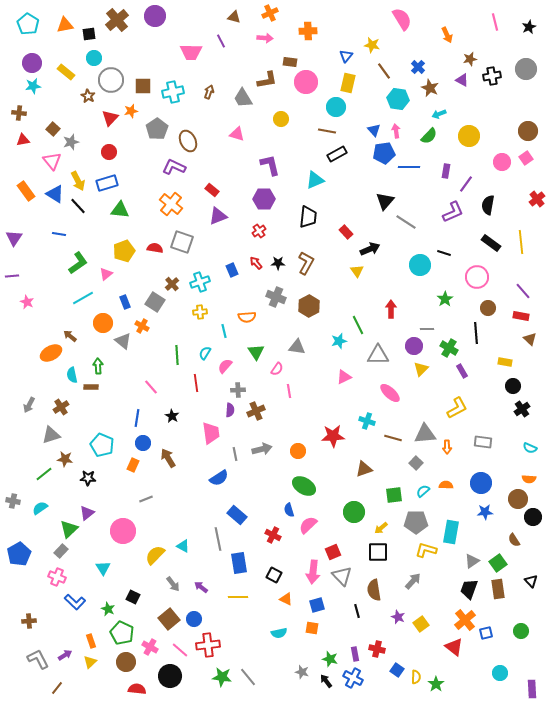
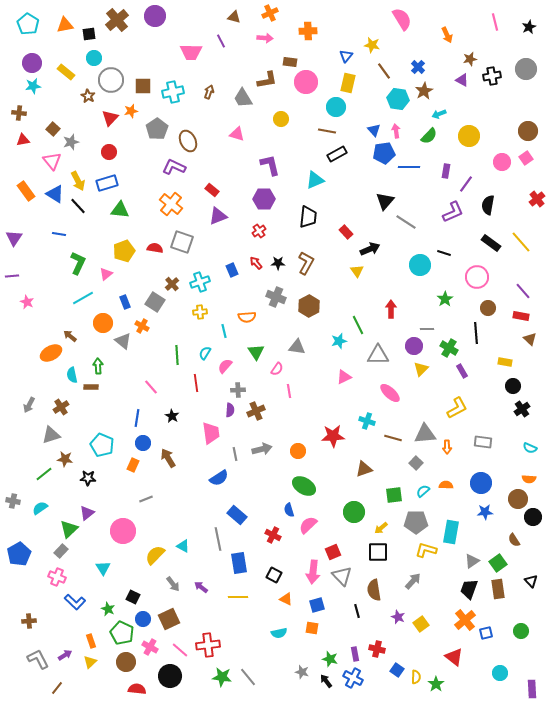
brown star at (430, 88): moved 6 px left, 3 px down; rotated 18 degrees clockwise
yellow line at (521, 242): rotated 35 degrees counterclockwise
green L-shape at (78, 263): rotated 30 degrees counterclockwise
brown square at (169, 619): rotated 15 degrees clockwise
blue circle at (194, 619): moved 51 px left
red triangle at (454, 647): moved 10 px down
